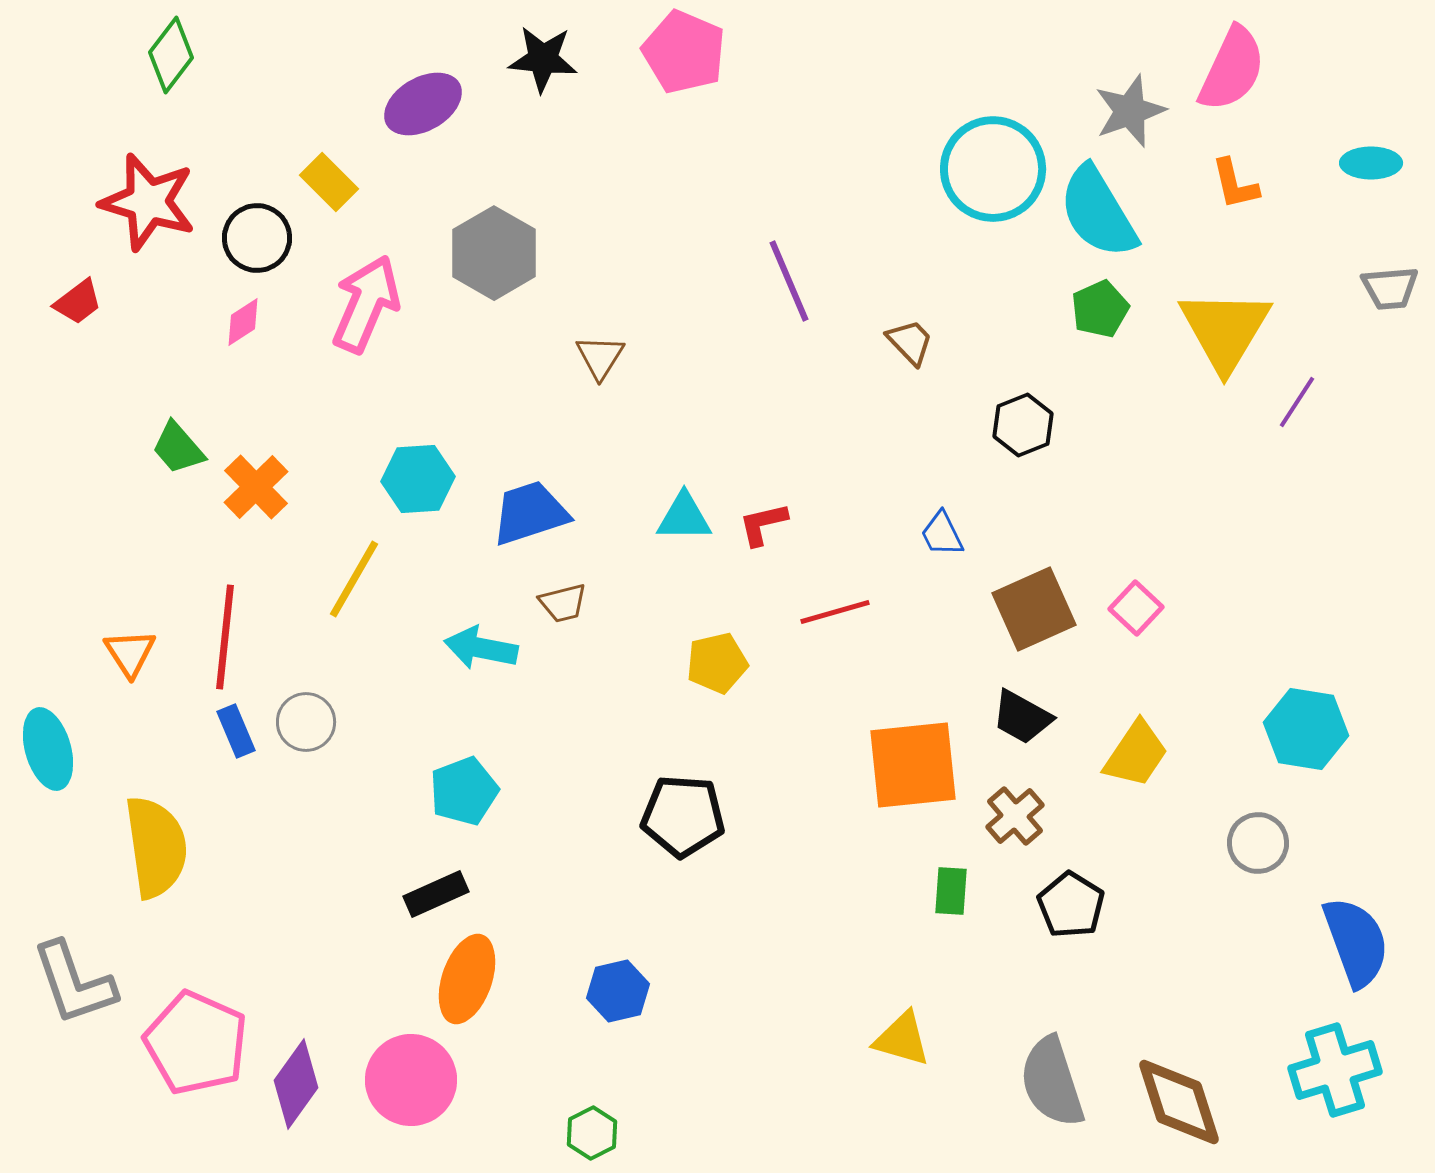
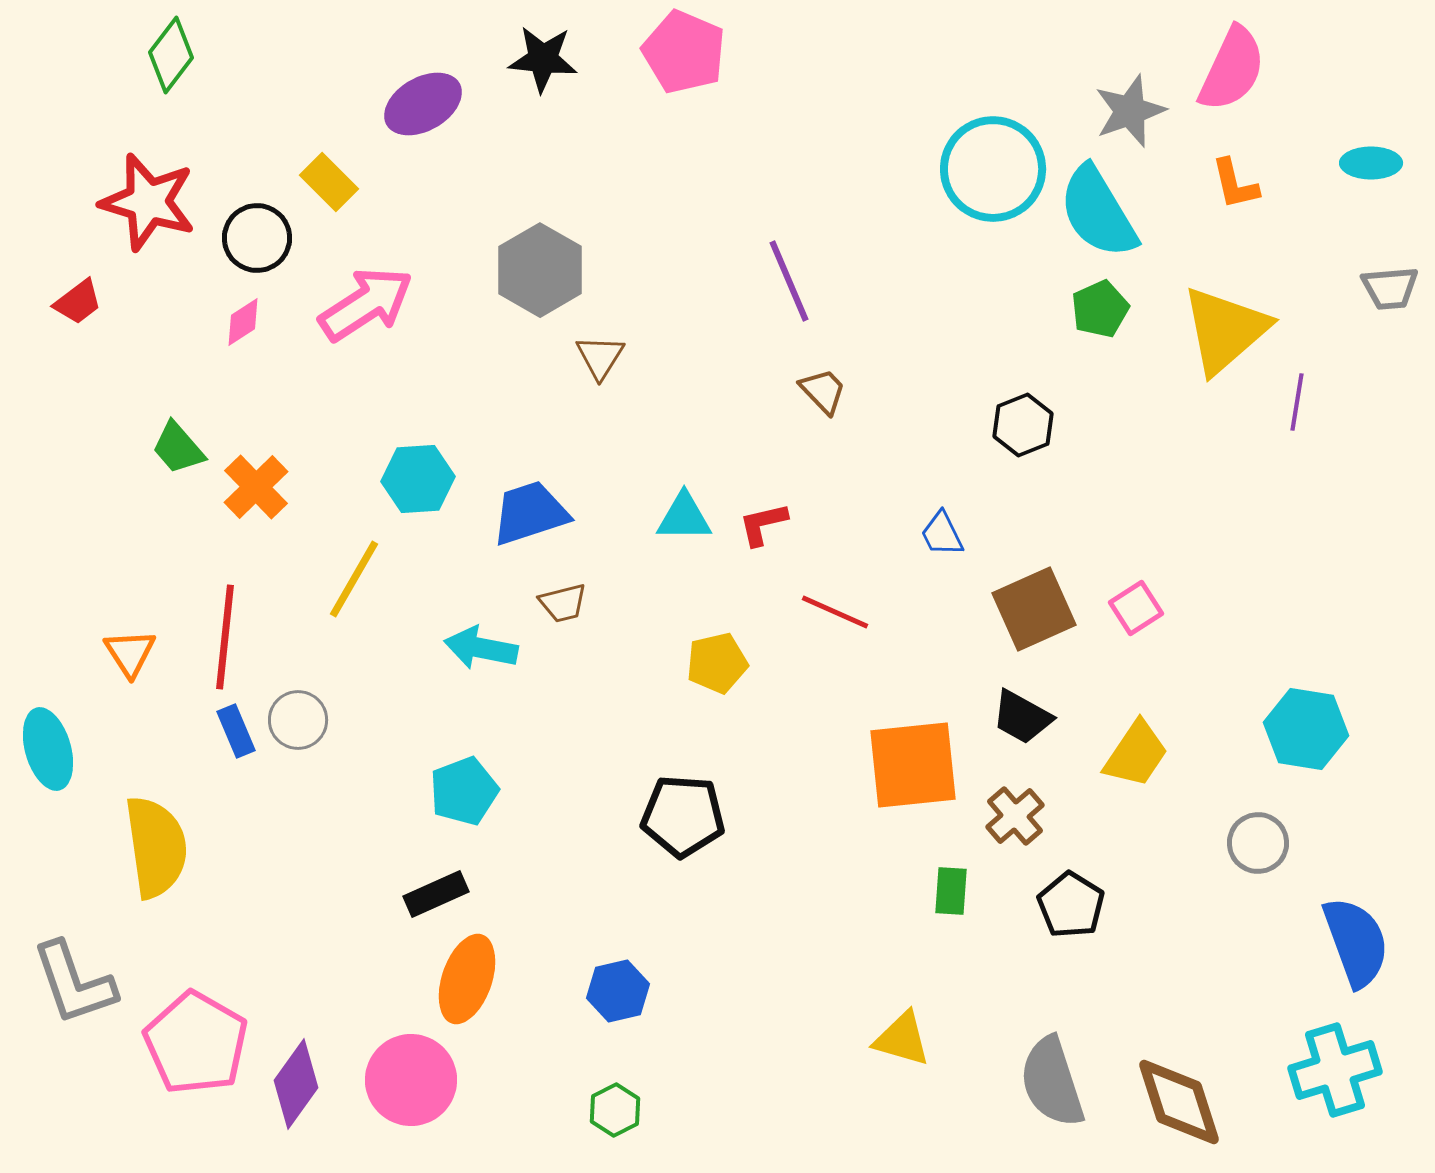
gray hexagon at (494, 253): moved 46 px right, 17 px down
pink arrow at (366, 304): rotated 34 degrees clockwise
yellow triangle at (1225, 330): rotated 18 degrees clockwise
brown trapezoid at (910, 342): moved 87 px left, 49 px down
purple line at (1297, 402): rotated 24 degrees counterclockwise
pink square at (1136, 608): rotated 14 degrees clockwise
red line at (835, 612): rotated 40 degrees clockwise
gray circle at (306, 722): moved 8 px left, 2 px up
pink pentagon at (196, 1043): rotated 6 degrees clockwise
green hexagon at (592, 1133): moved 23 px right, 23 px up
